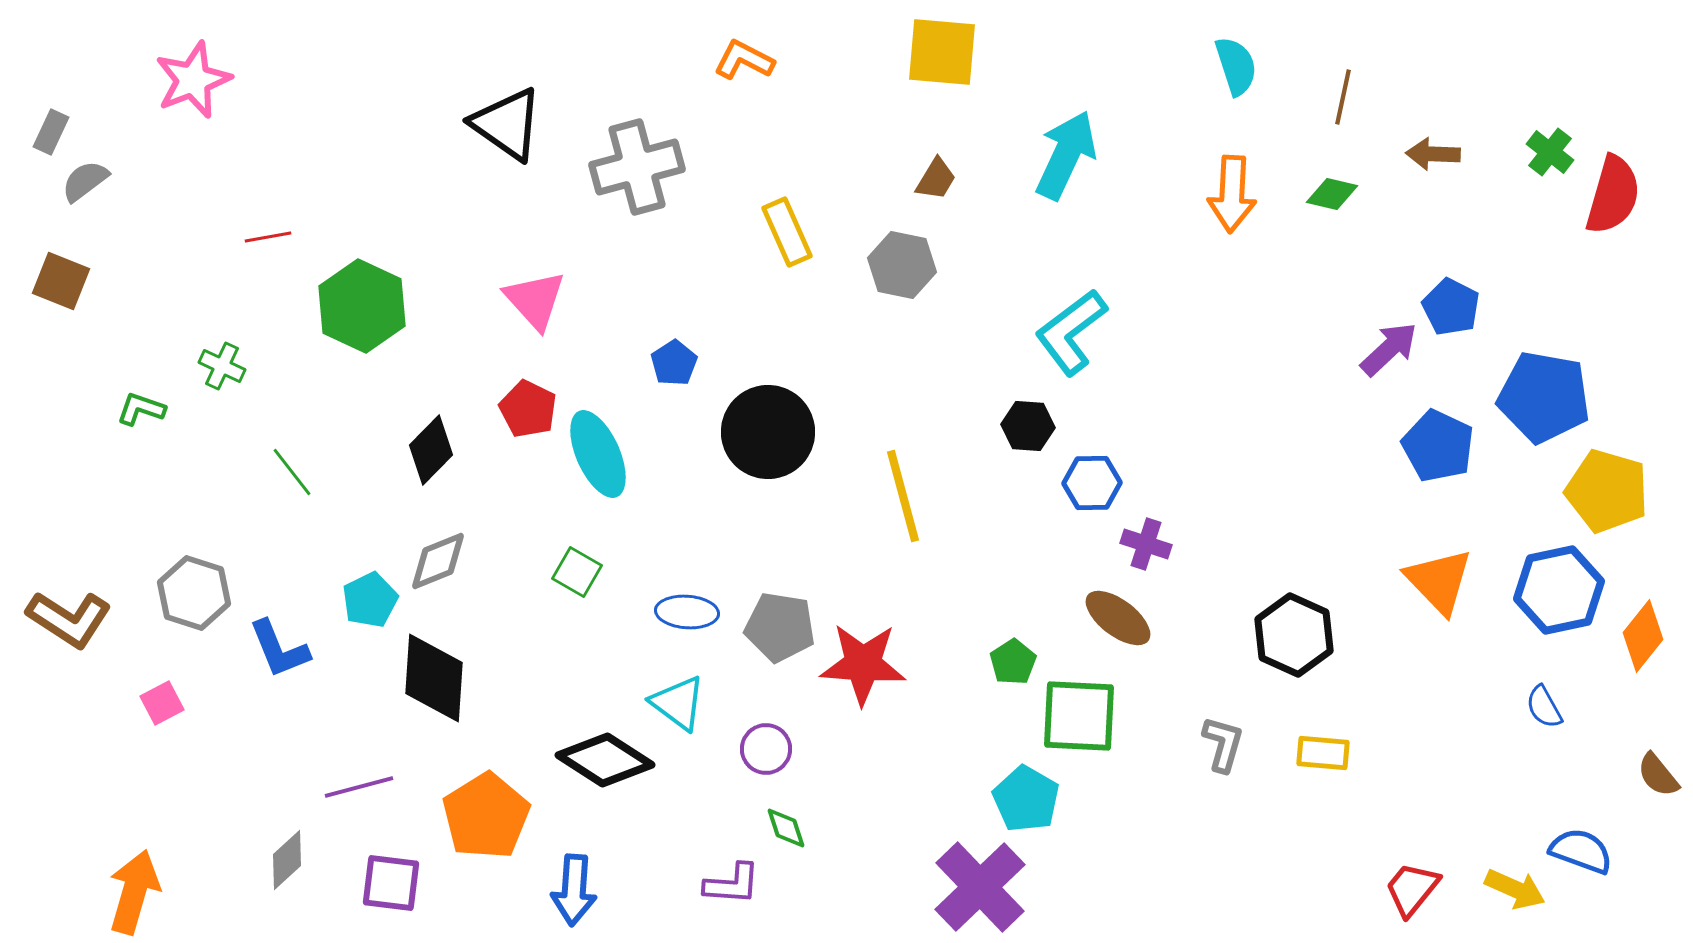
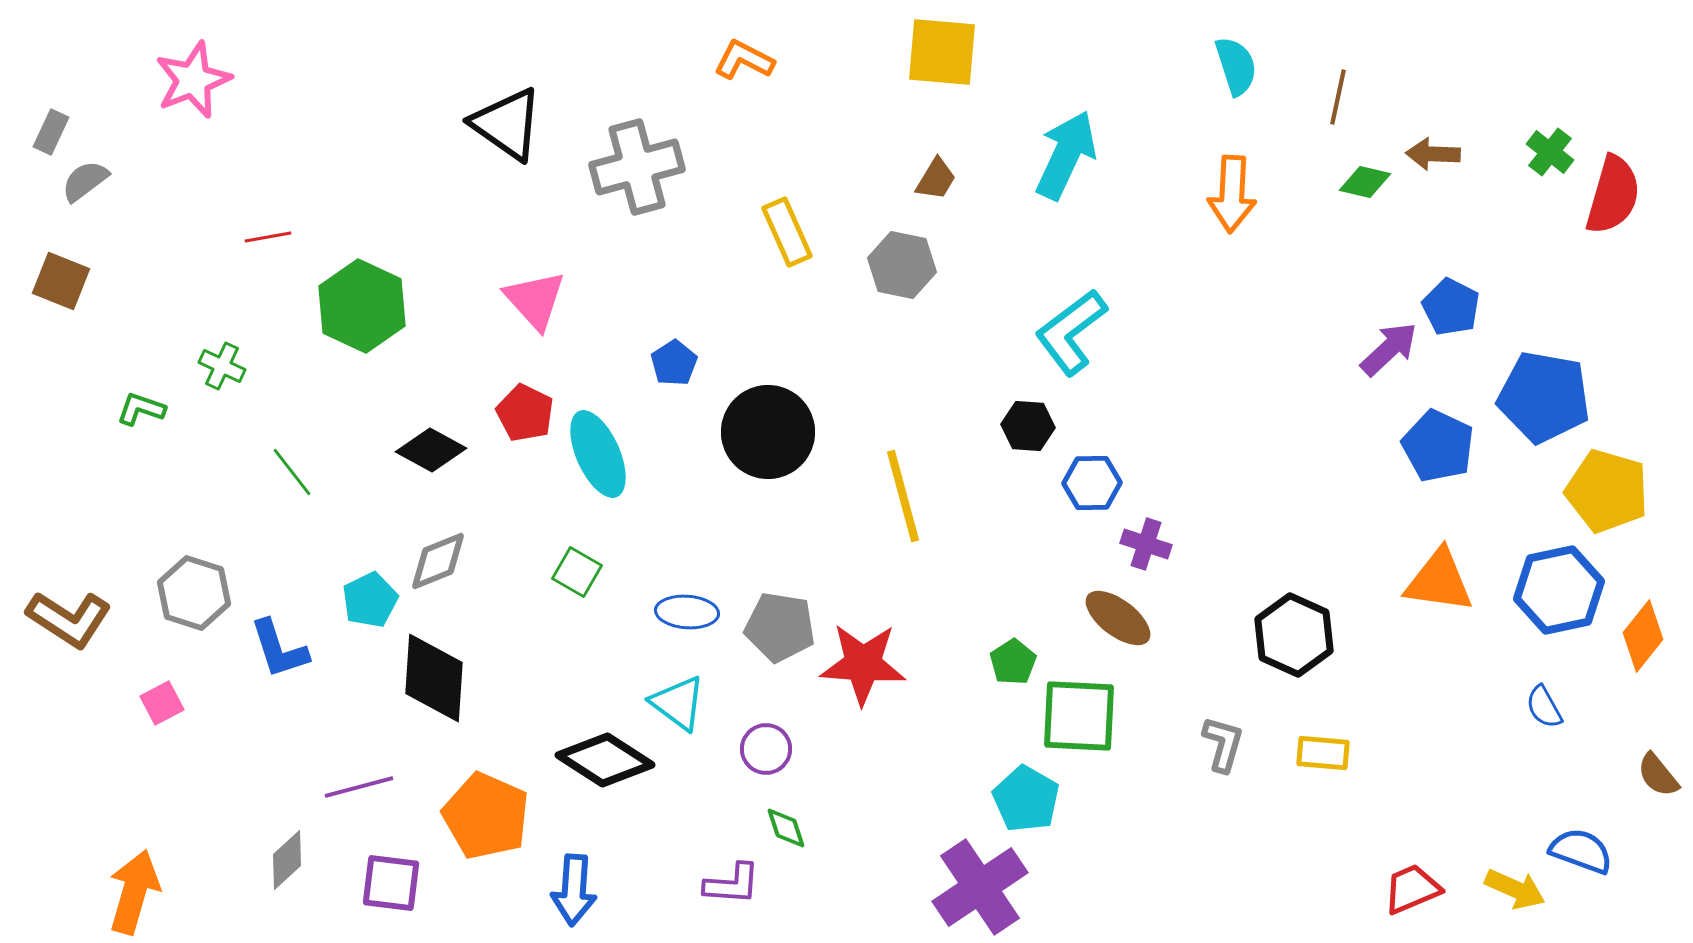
brown line at (1343, 97): moved 5 px left
green diamond at (1332, 194): moved 33 px right, 12 px up
red pentagon at (528, 409): moved 3 px left, 4 px down
black diamond at (431, 450): rotated 74 degrees clockwise
orange triangle at (1439, 581): rotated 38 degrees counterclockwise
blue L-shape at (279, 649): rotated 4 degrees clockwise
orange pentagon at (486, 816): rotated 16 degrees counterclockwise
purple cross at (980, 887): rotated 10 degrees clockwise
red trapezoid at (1412, 889): rotated 28 degrees clockwise
